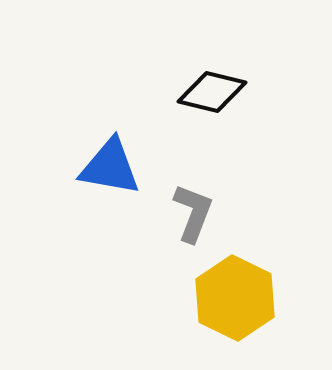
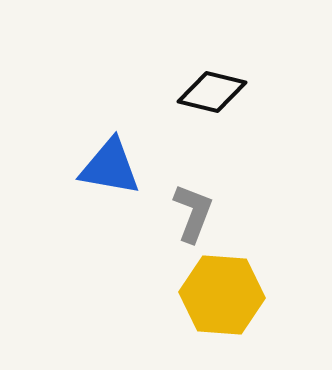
yellow hexagon: moved 13 px left, 3 px up; rotated 22 degrees counterclockwise
